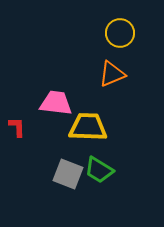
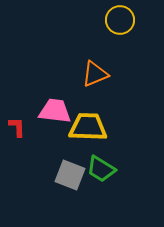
yellow circle: moved 13 px up
orange triangle: moved 17 px left
pink trapezoid: moved 1 px left, 8 px down
green trapezoid: moved 2 px right, 1 px up
gray square: moved 2 px right, 1 px down
